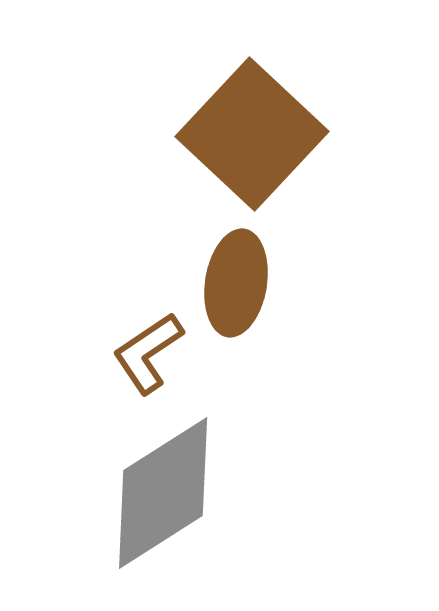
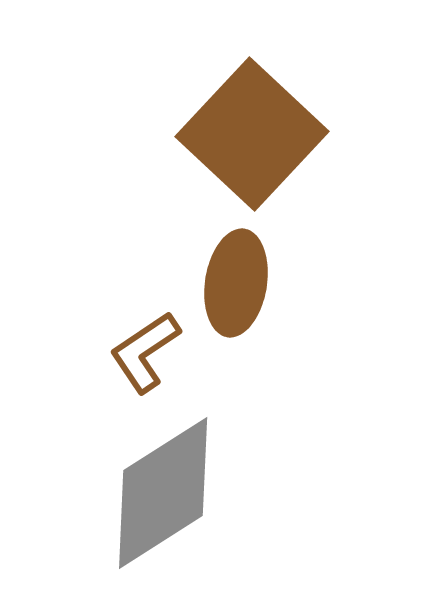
brown L-shape: moved 3 px left, 1 px up
